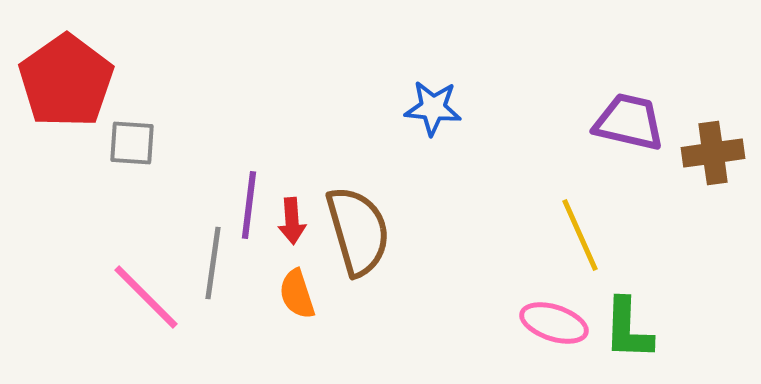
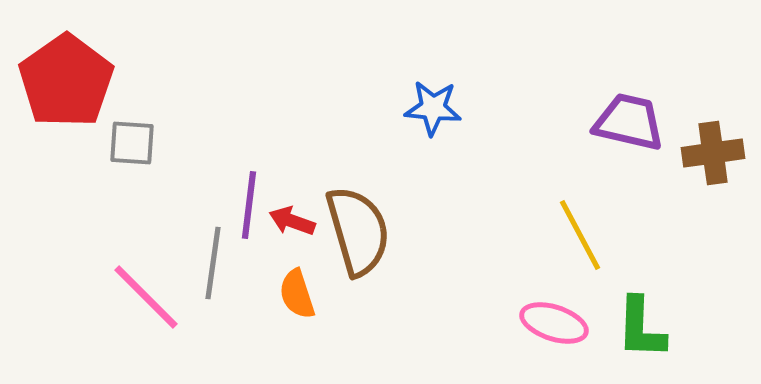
red arrow: rotated 114 degrees clockwise
yellow line: rotated 4 degrees counterclockwise
green L-shape: moved 13 px right, 1 px up
